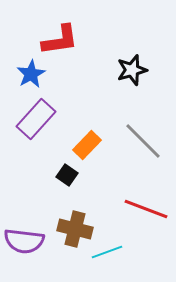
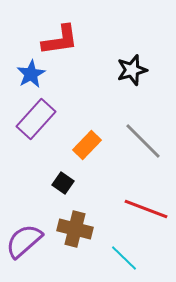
black square: moved 4 px left, 8 px down
purple semicircle: rotated 132 degrees clockwise
cyan line: moved 17 px right, 6 px down; rotated 64 degrees clockwise
